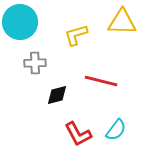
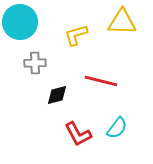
cyan semicircle: moved 1 px right, 2 px up
